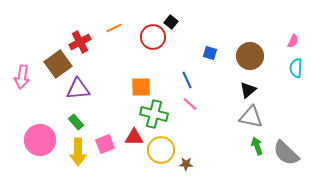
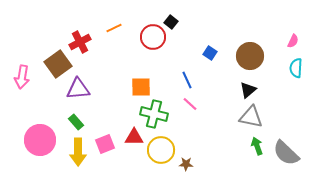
blue square: rotated 16 degrees clockwise
